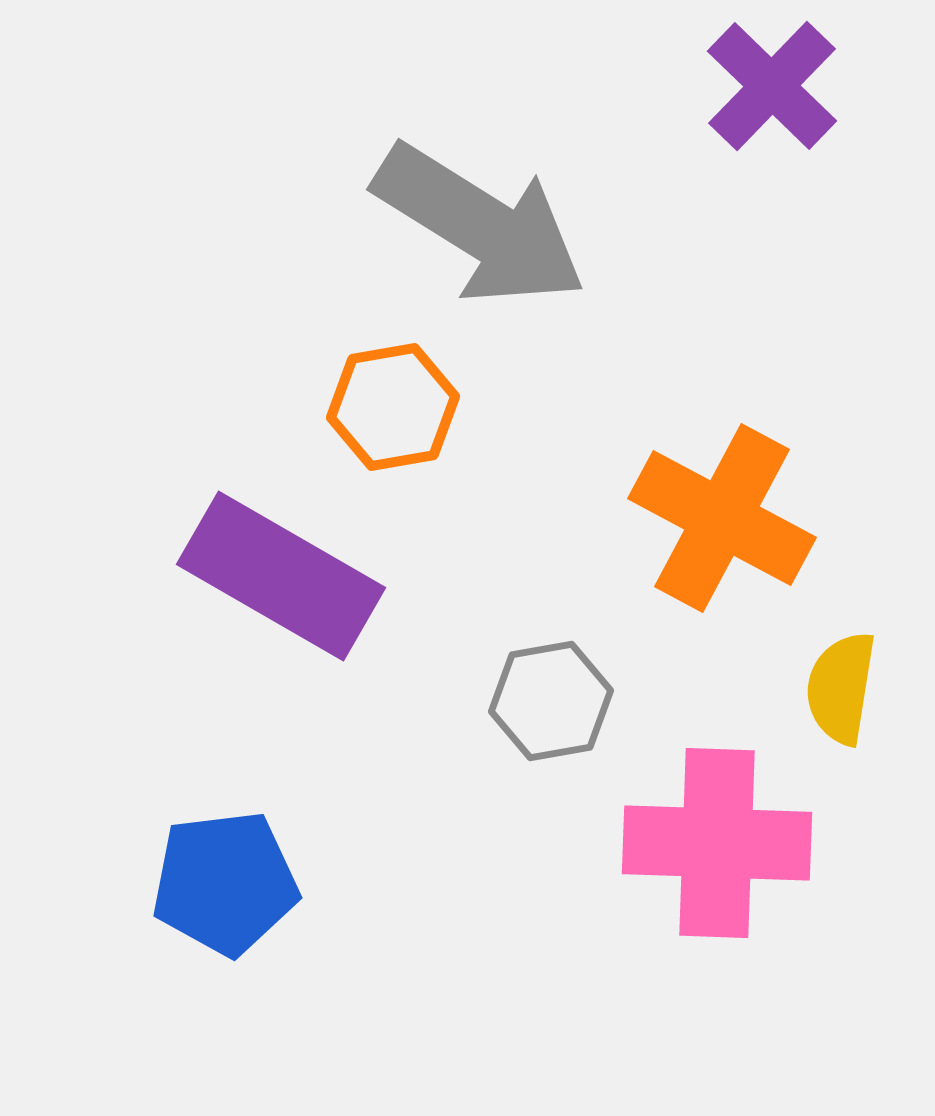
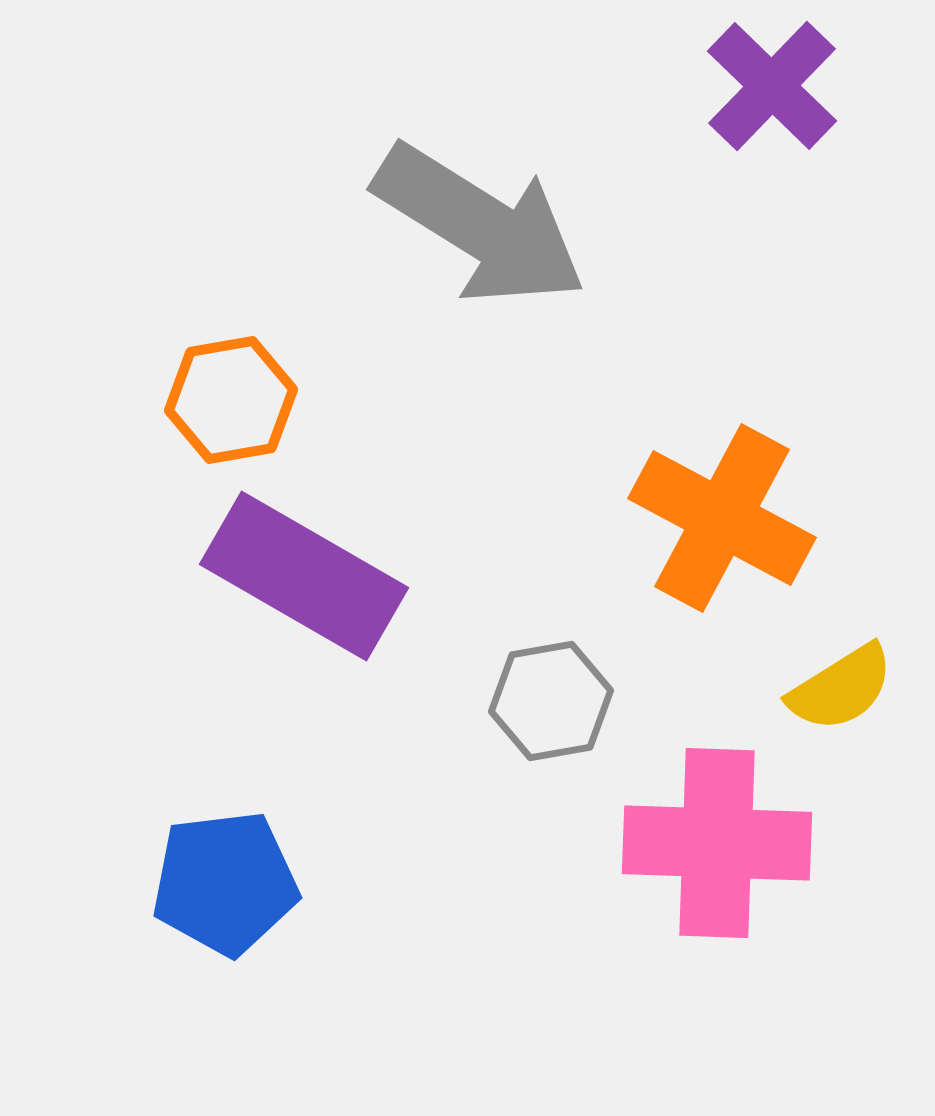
orange hexagon: moved 162 px left, 7 px up
purple rectangle: moved 23 px right
yellow semicircle: rotated 131 degrees counterclockwise
